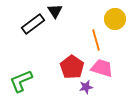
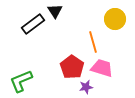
orange line: moved 3 px left, 2 px down
